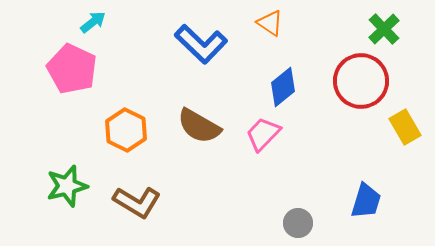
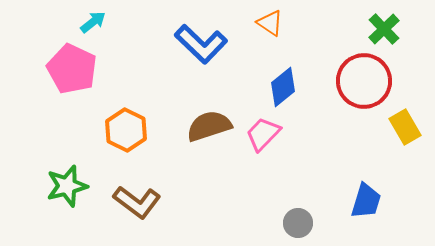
red circle: moved 3 px right
brown semicircle: moved 10 px right; rotated 132 degrees clockwise
brown L-shape: rotated 6 degrees clockwise
